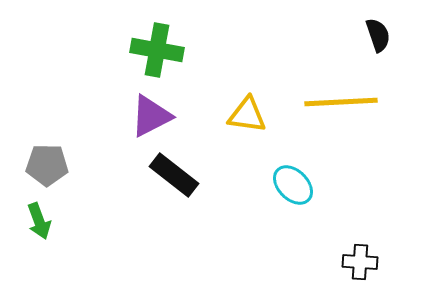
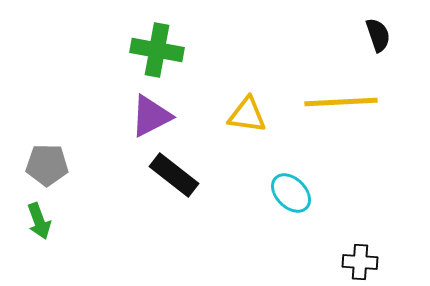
cyan ellipse: moved 2 px left, 8 px down
